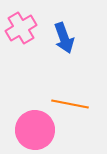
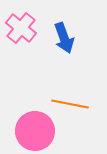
pink cross: rotated 20 degrees counterclockwise
pink circle: moved 1 px down
